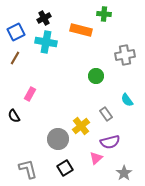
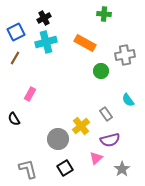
orange rectangle: moved 4 px right, 13 px down; rotated 15 degrees clockwise
cyan cross: rotated 25 degrees counterclockwise
green circle: moved 5 px right, 5 px up
cyan semicircle: moved 1 px right
black semicircle: moved 3 px down
purple semicircle: moved 2 px up
gray star: moved 2 px left, 4 px up
